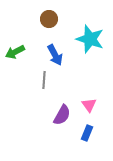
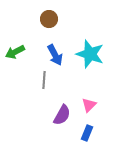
cyan star: moved 15 px down
pink triangle: rotated 21 degrees clockwise
